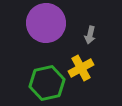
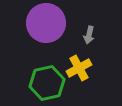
gray arrow: moved 1 px left
yellow cross: moved 2 px left
